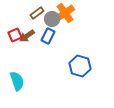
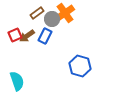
blue rectangle: moved 3 px left
